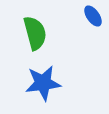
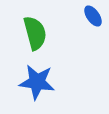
blue star: moved 6 px left, 1 px up; rotated 15 degrees clockwise
